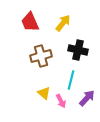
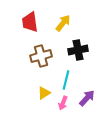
red trapezoid: rotated 15 degrees clockwise
black cross: rotated 24 degrees counterclockwise
cyan line: moved 5 px left
yellow triangle: rotated 48 degrees clockwise
pink arrow: moved 2 px right, 2 px down; rotated 48 degrees clockwise
